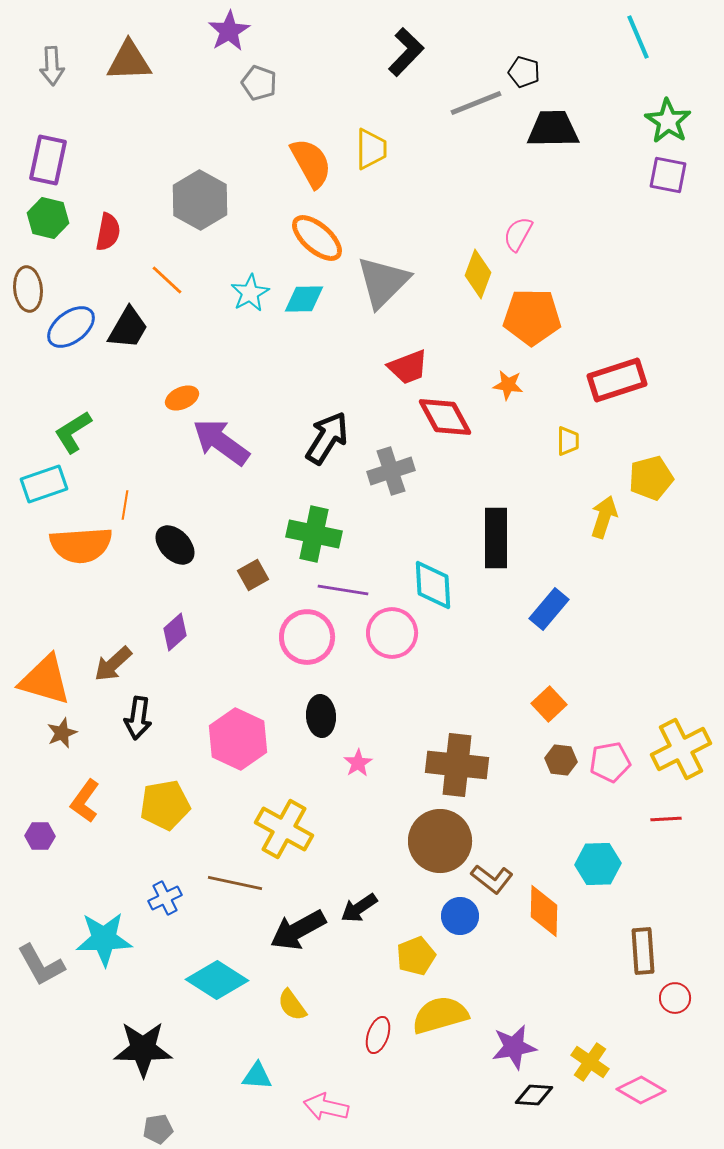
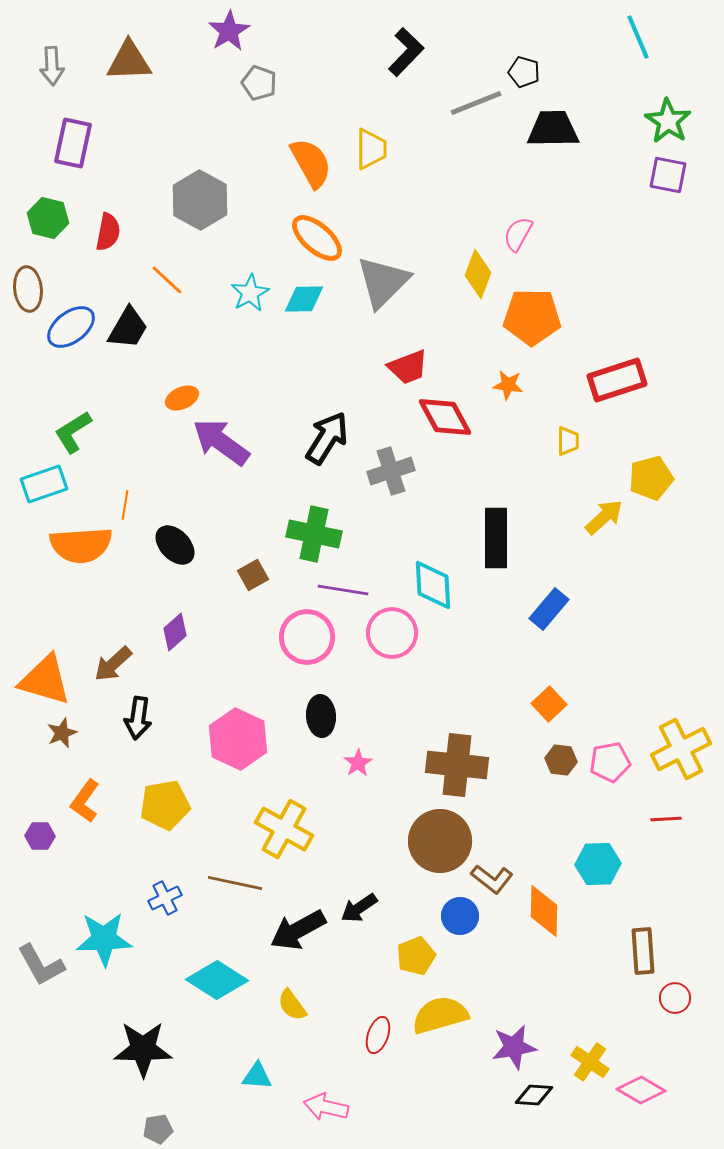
purple rectangle at (48, 160): moved 25 px right, 17 px up
yellow arrow at (604, 517): rotated 30 degrees clockwise
